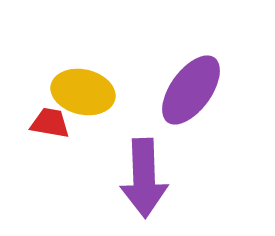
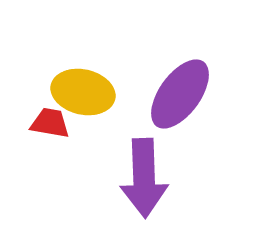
purple ellipse: moved 11 px left, 4 px down
